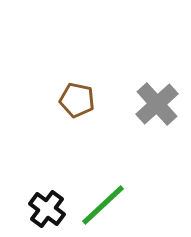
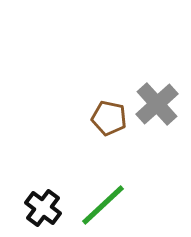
brown pentagon: moved 32 px right, 18 px down
black cross: moved 4 px left, 1 px up
